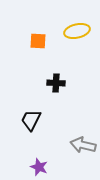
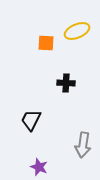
yellow ellipse: rotated 10 degrees counterclockwise
orange square: moved 8 px right, 2 px down
black cross: moved 10 px right
gray arrow: rotated 95 degrees counterclockwise
